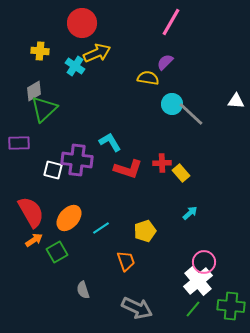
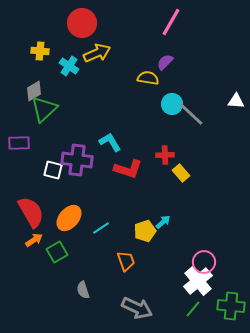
cyan cross: moved 6 px left
red cross: moved 3 px right, 8 px up
cyan arrow: moved 27 px left, 9 px down
